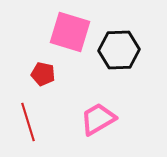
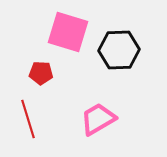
pink square: moved 2 px left
red pentagon: moved 2 px left, 1 px up; rotated 10 degrees counterclockwise
red line: moved 3 px up
